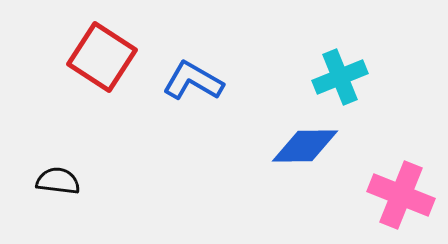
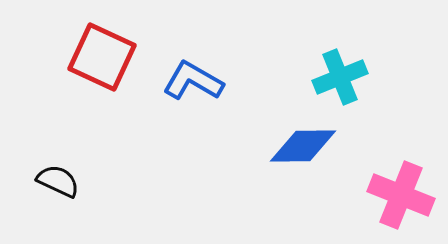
red square: rotated 8 degrees counterclockwise
blue diamond: moved 2 px left
black semicircle: rotated 18 degrees clockwise
